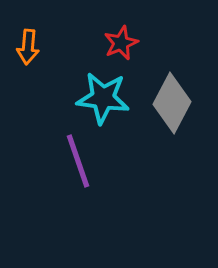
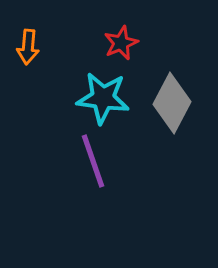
purple line: moved 15 px right
